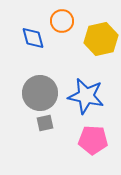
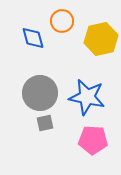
blue star: moved 1 px right, 1 px down
